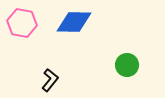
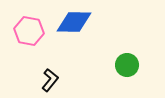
pink hexagon: moved 7 px right, 8 px down
